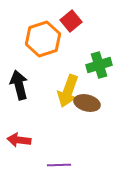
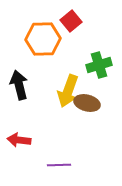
orange hexagon: rotated 16 degrees clockwise
